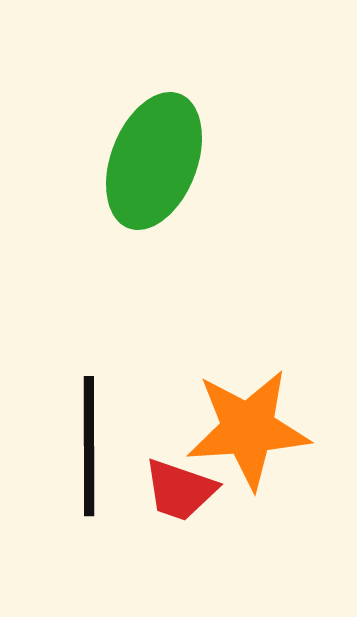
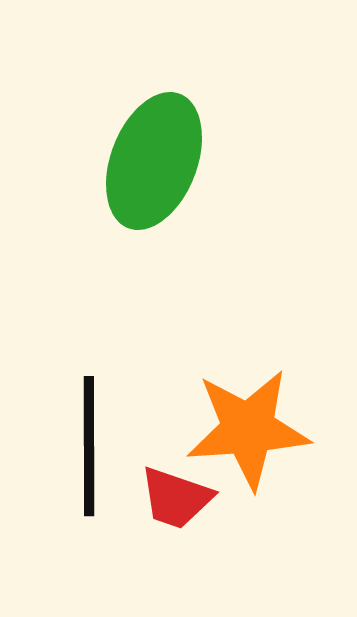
red trapezoid: moved 4 px left, 8 px down
